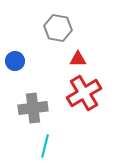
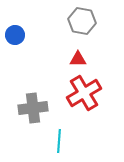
gray hexagon: moved 24 px right, 7 px up
blue circle: moved 26 px up
cyan line: moved 14 px right, 5 px up; rotated 10 degrees counterclockwise
